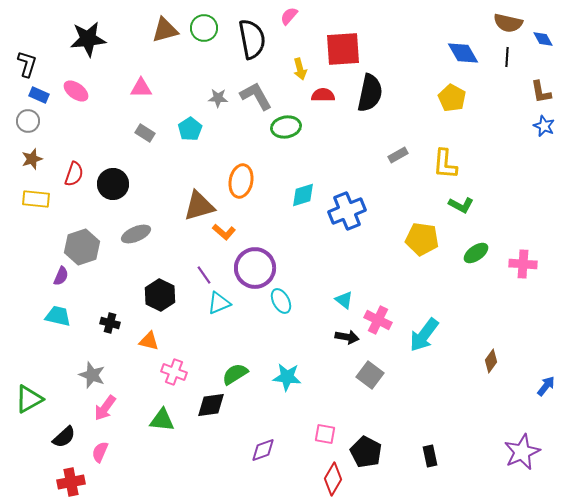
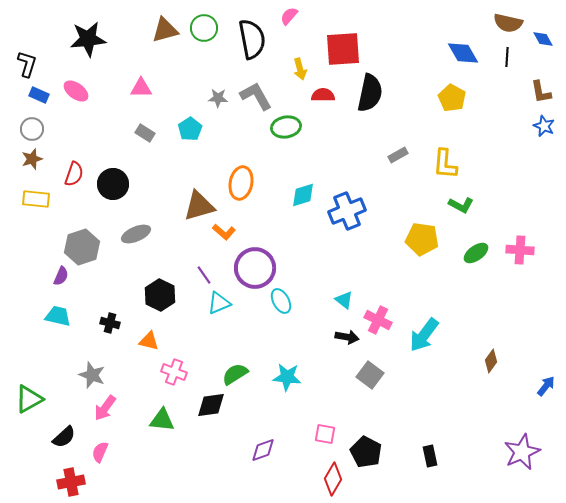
gray circle at (28, 121): moved 4 px right, 8 px down
orange ellipse at (241, 181): moved 2 px down
pink cross at (523, 264): moved 3 px left, 14 px up
